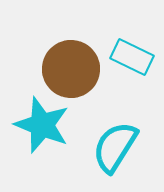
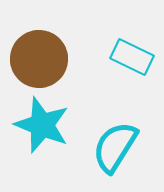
brown circle: moved 32 px left, 10 px up
